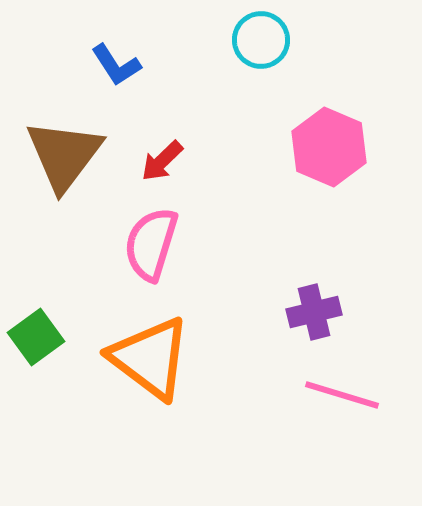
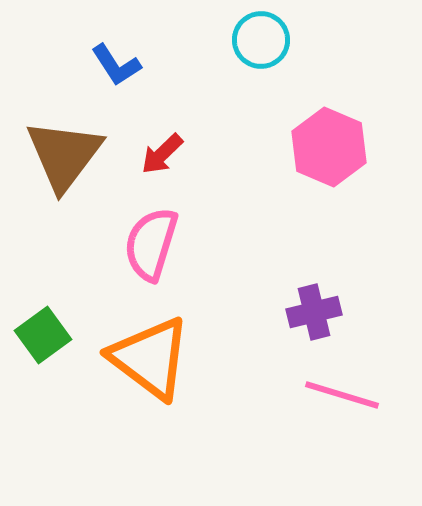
red arrow: moved 7 px up
green square: moved 7 px right, 2 px up
